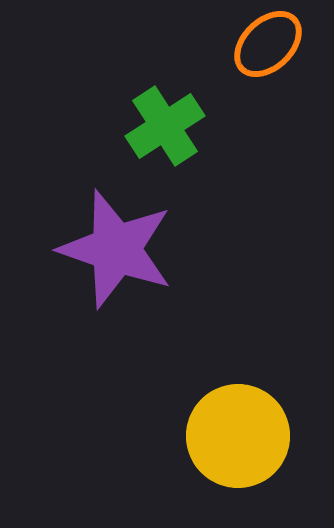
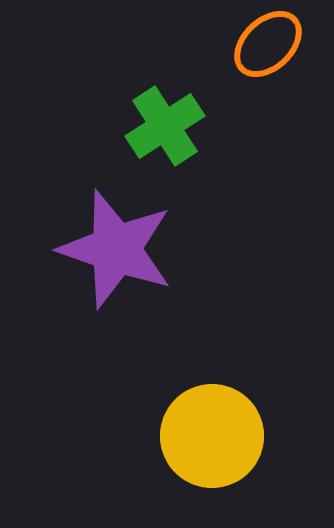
yellow circle: moved 26 px left
